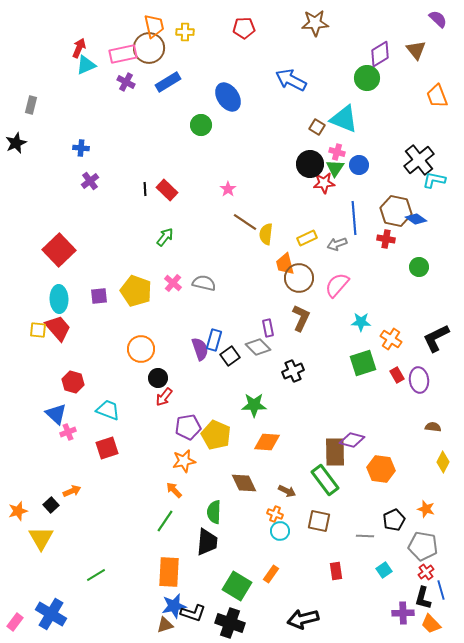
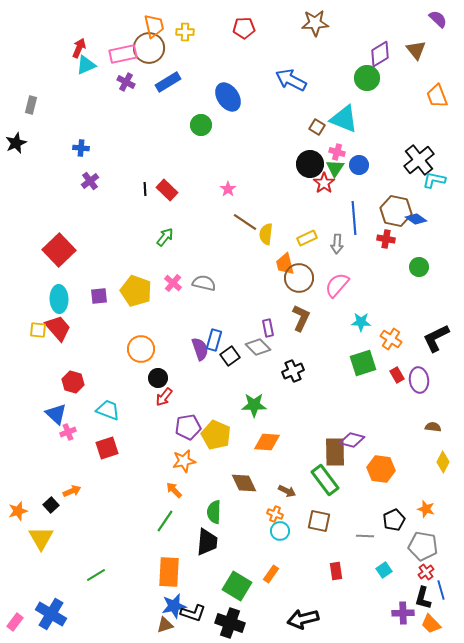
red star at (324, 183): rotated 30 degrees counterclockwise
gray arrow at (337, 244): rotated 66 degrees counterclockwise
